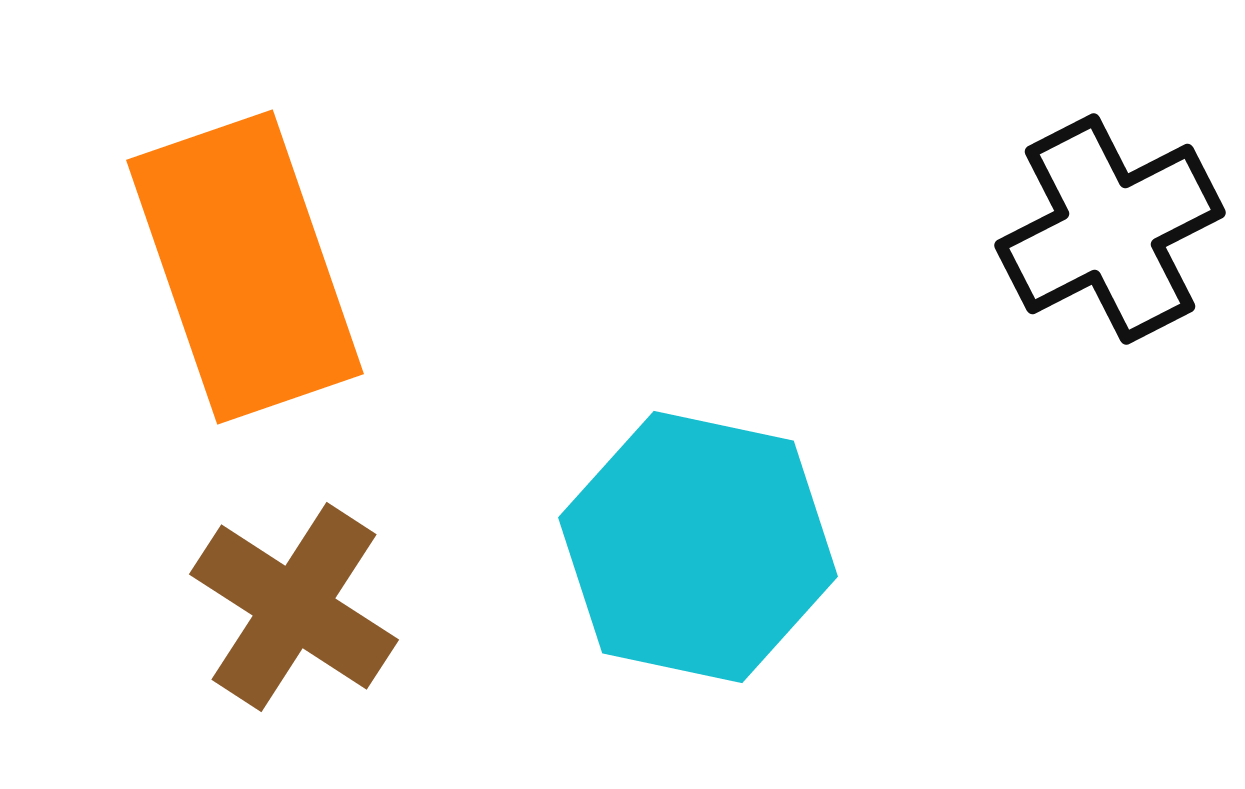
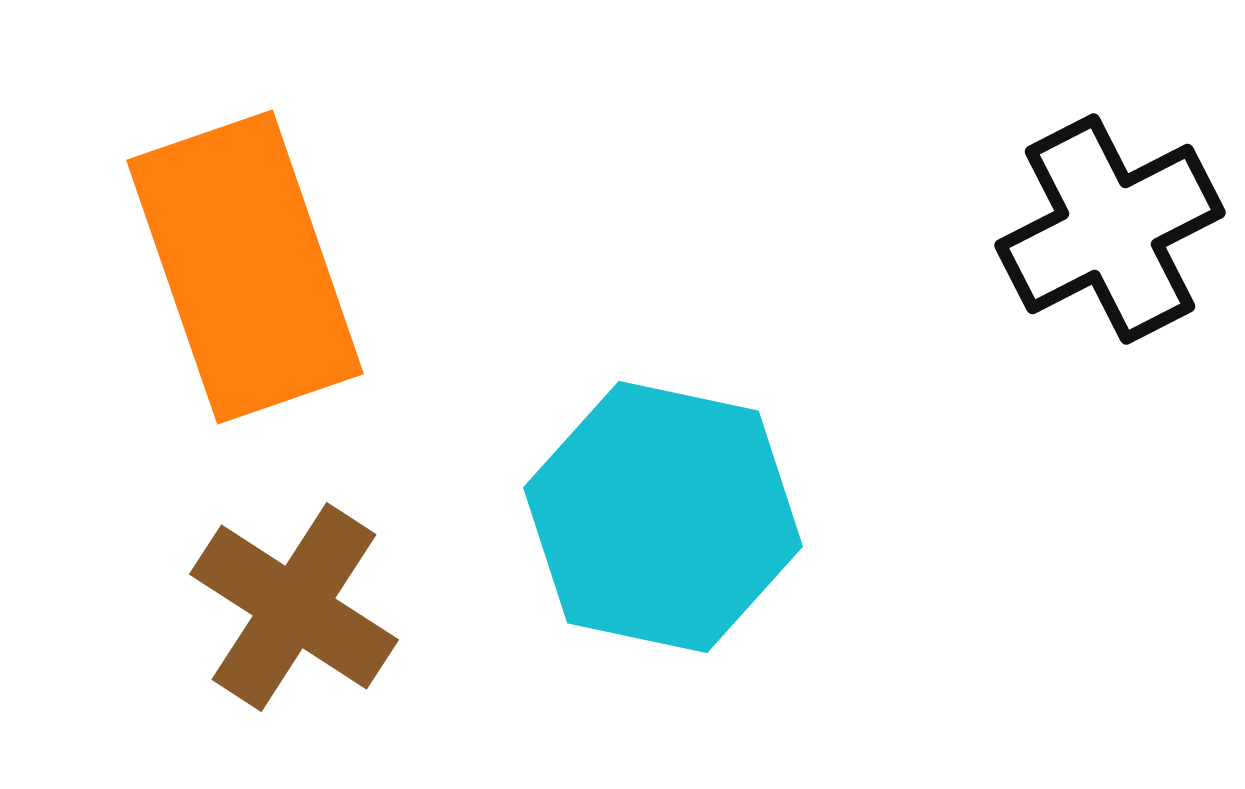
cyan hexagon: moved 35 px left, 30 px up
